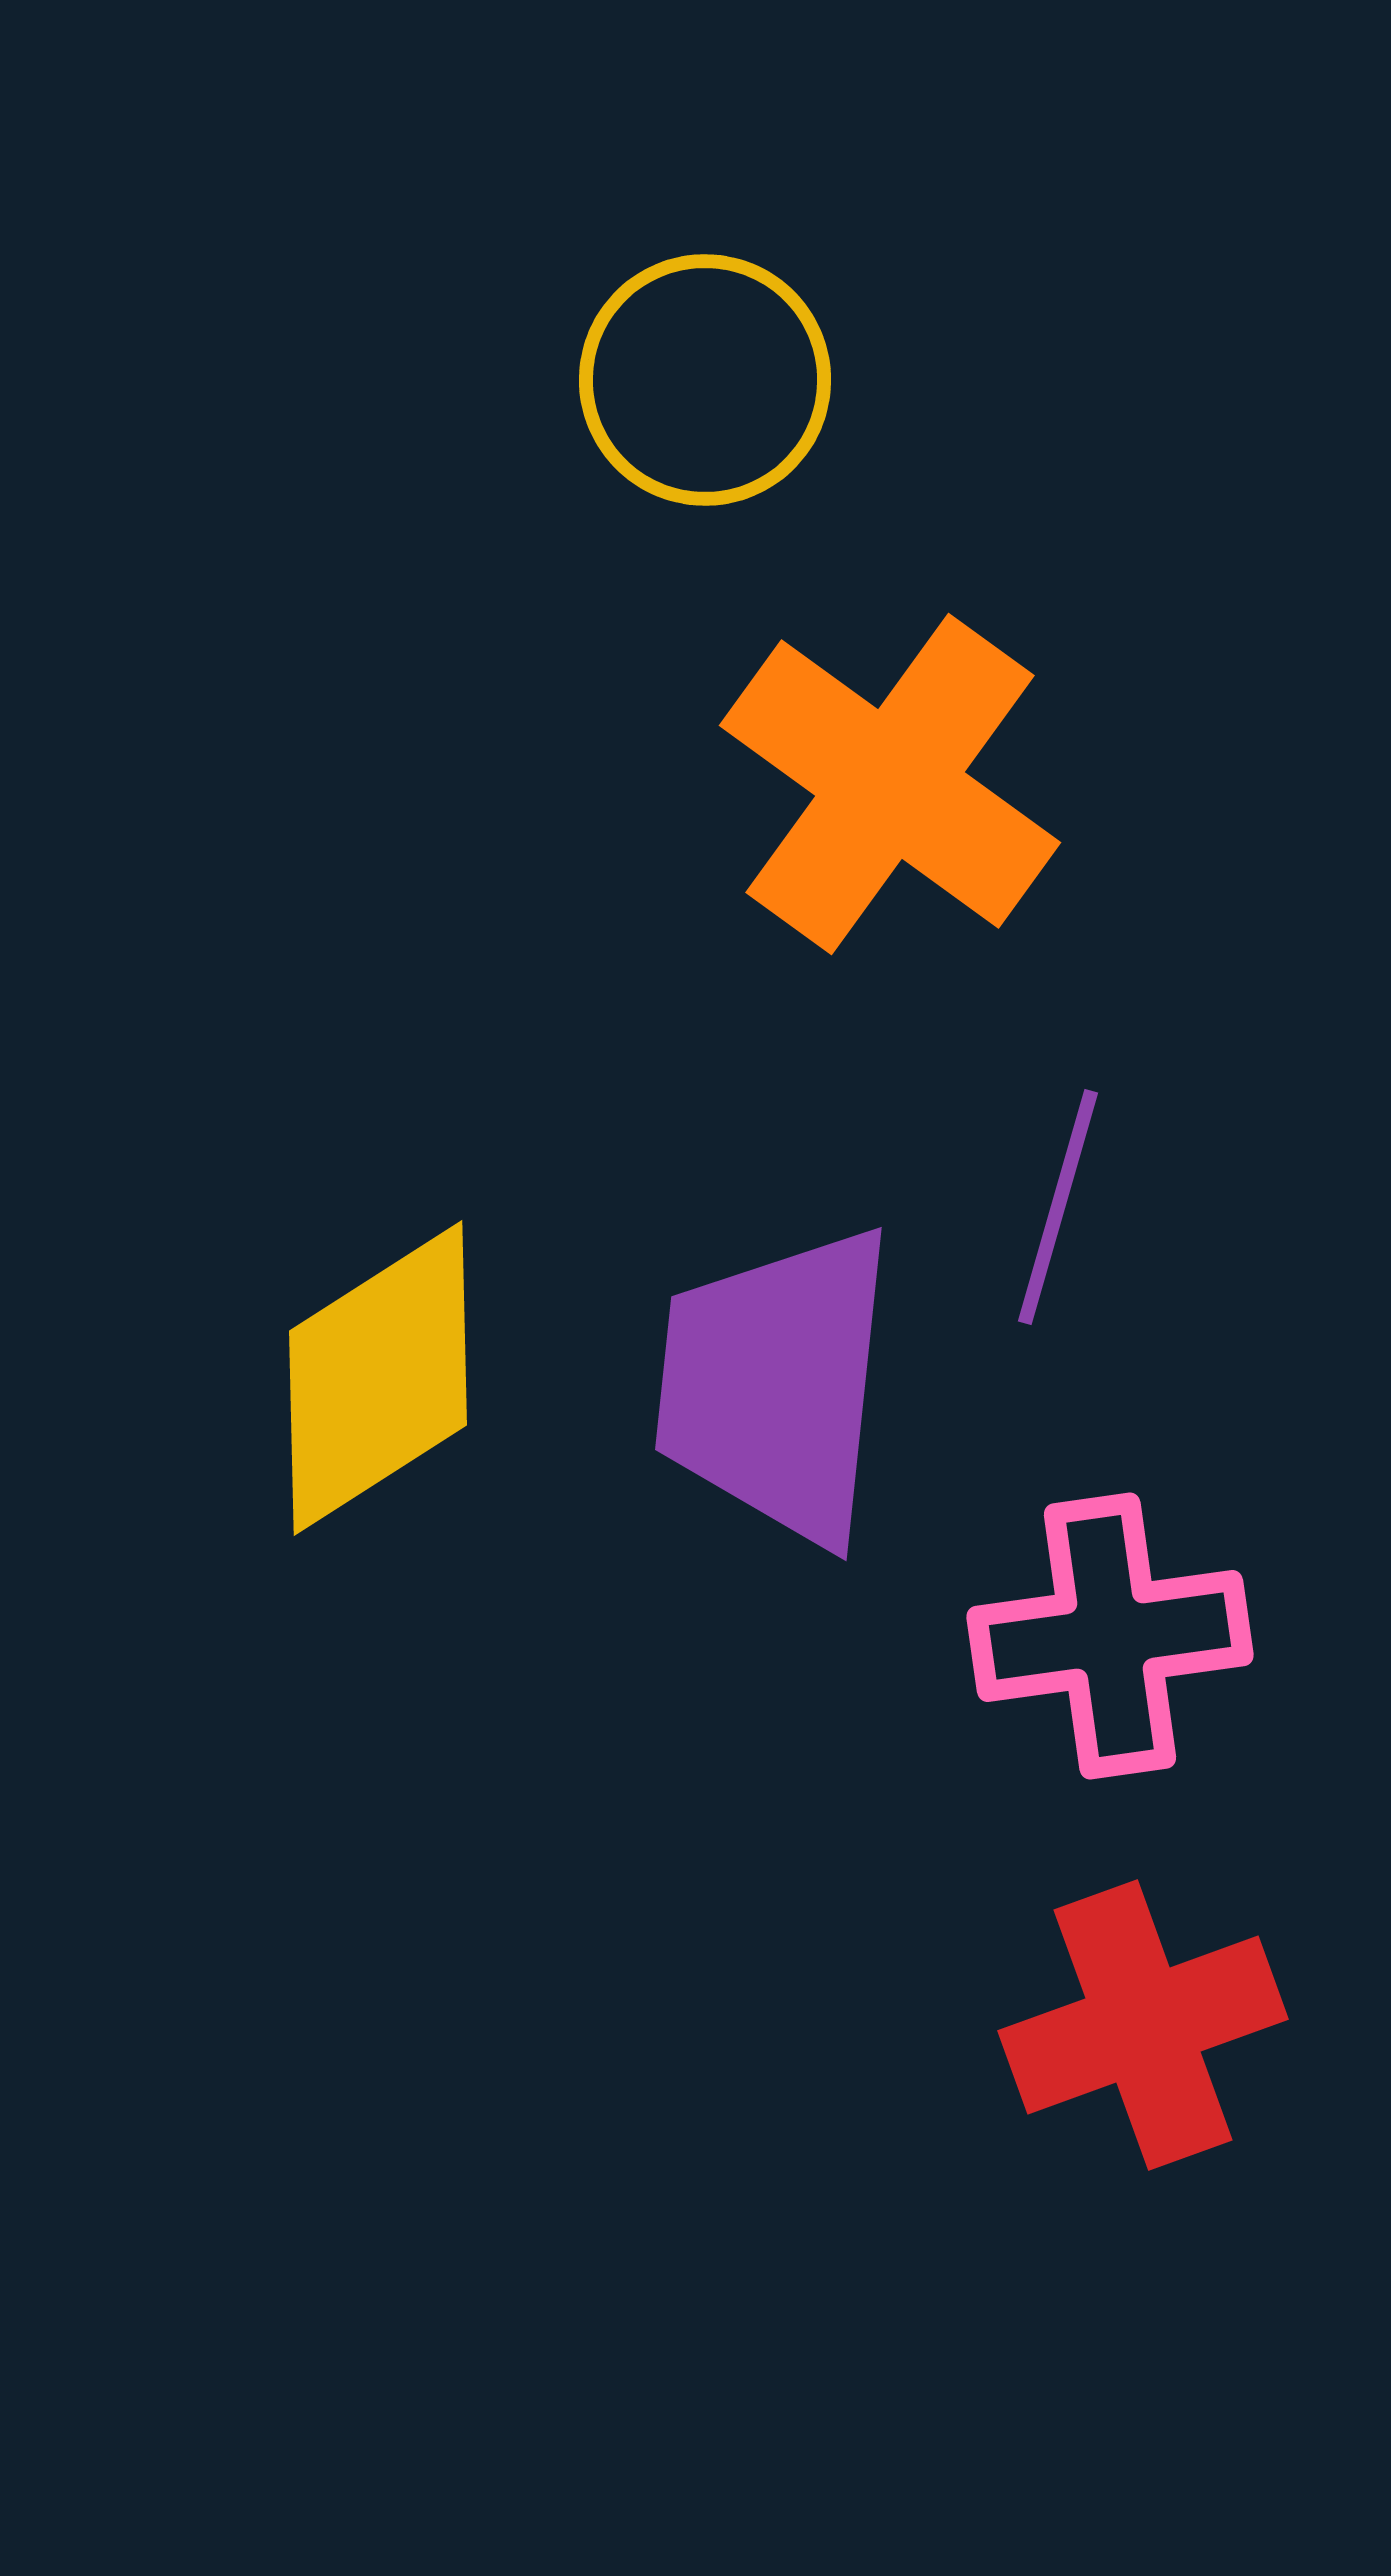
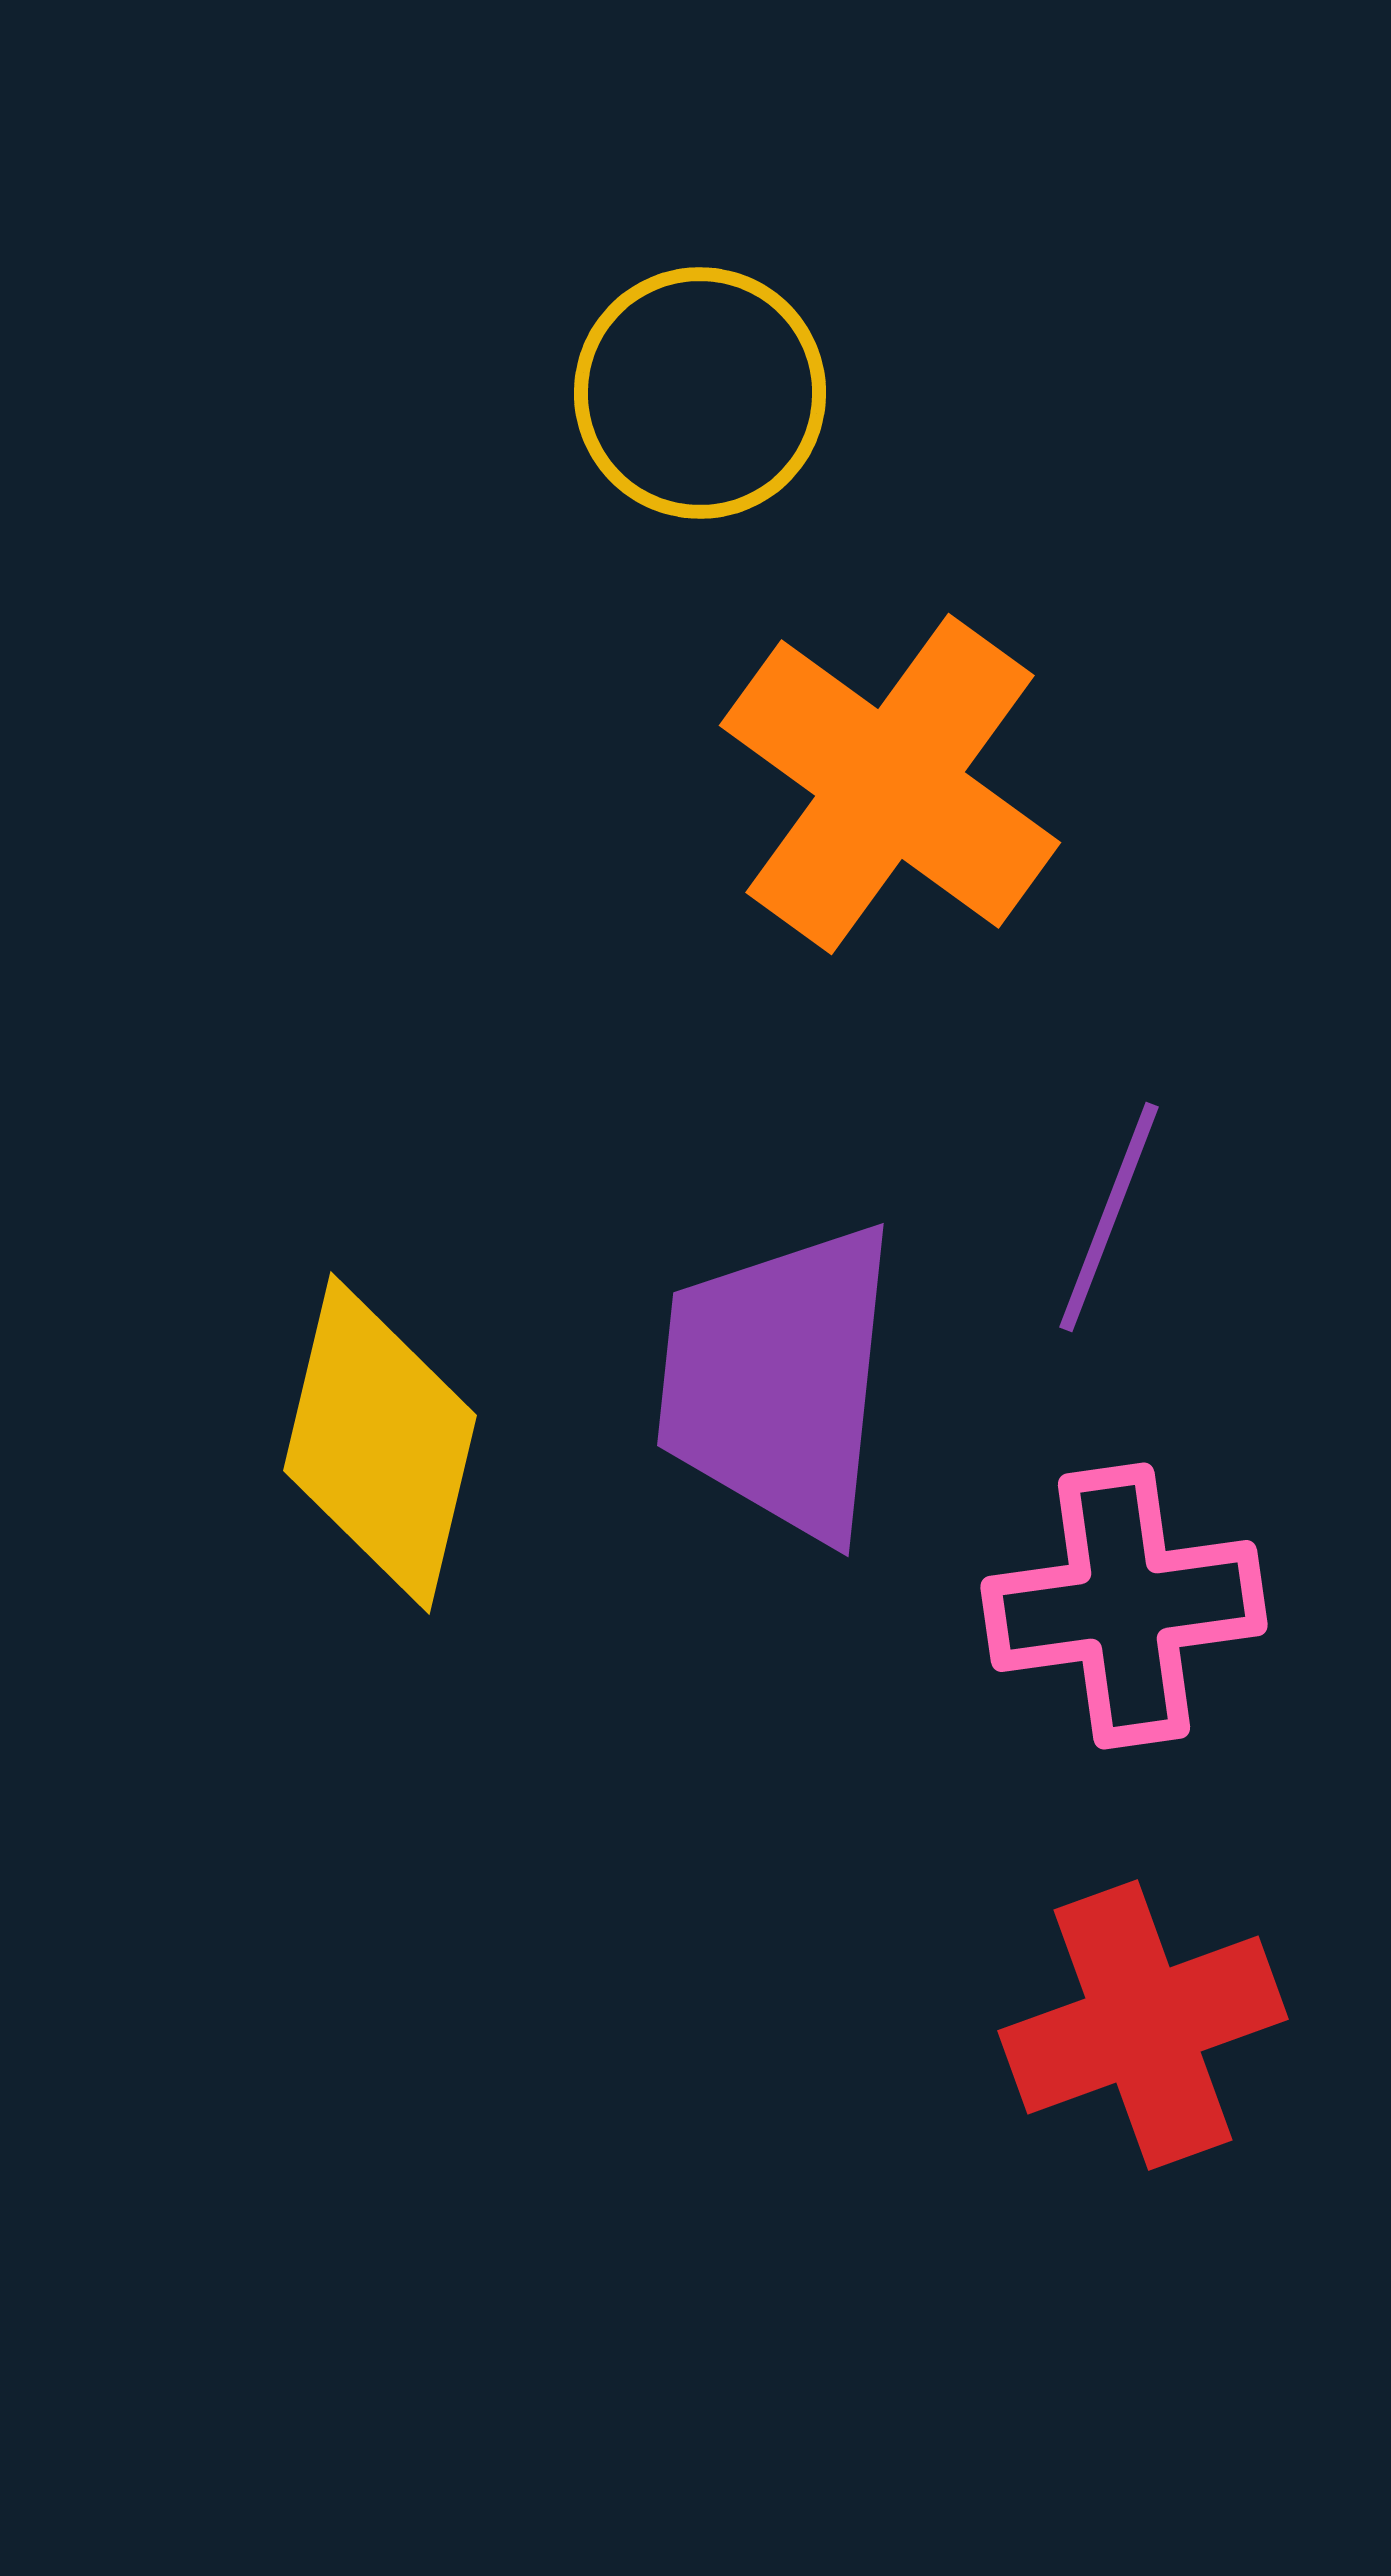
yellow circle: moved 5 px left, 13 px down
purple line: moved 51 px right, 10 px down; rotated 5 degrees clockwise
yellow diamond: moved 2 px right, 65 px down; rotated 44 degrees counterclockwise
purple trapezoid: moved 2 px right, 4 px up
pink cross: moved 14 px right, 30 px up
